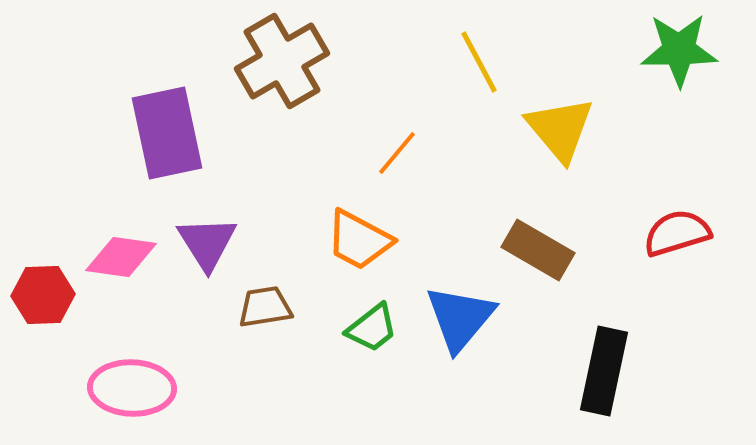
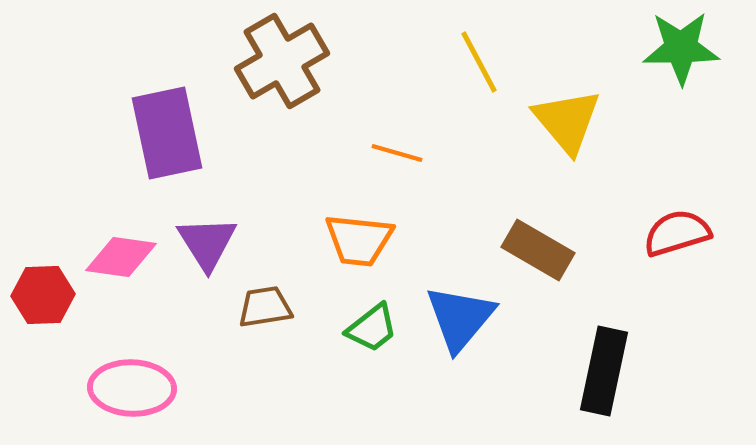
green star: moved 2 px right, 2 px up
yellow triangle: moved 7 px right, 8 px up
orange line: rotated 66 degrees clockwise
orange trapezoid: rotated 22 degrees counterclockwise
